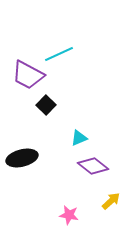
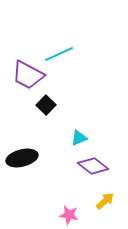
yellow arrow: moved 6 px left
